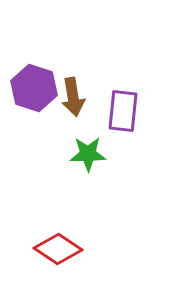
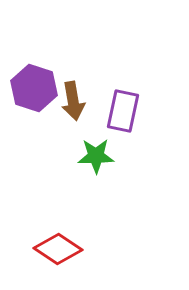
brown arrow: moved 4 px down
purple rectangle: rotated 6 degrees clockwise
green star: moved 8 px right, 2 px down
